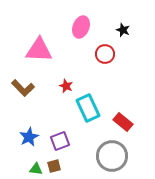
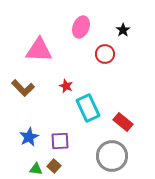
black star: rotated 16 degrees clockwise
purple square: rotated 18 degrees clockwise
brown square: rotated 32 degrees counterclockwise
